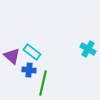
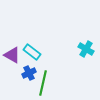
cyan cross: moved 2 px left
purple triangle: moved 1 px up; rotated 12 degrees counterclockwise
blue cross: moved 3 px down; rotated 32 degrees counterclockwise
